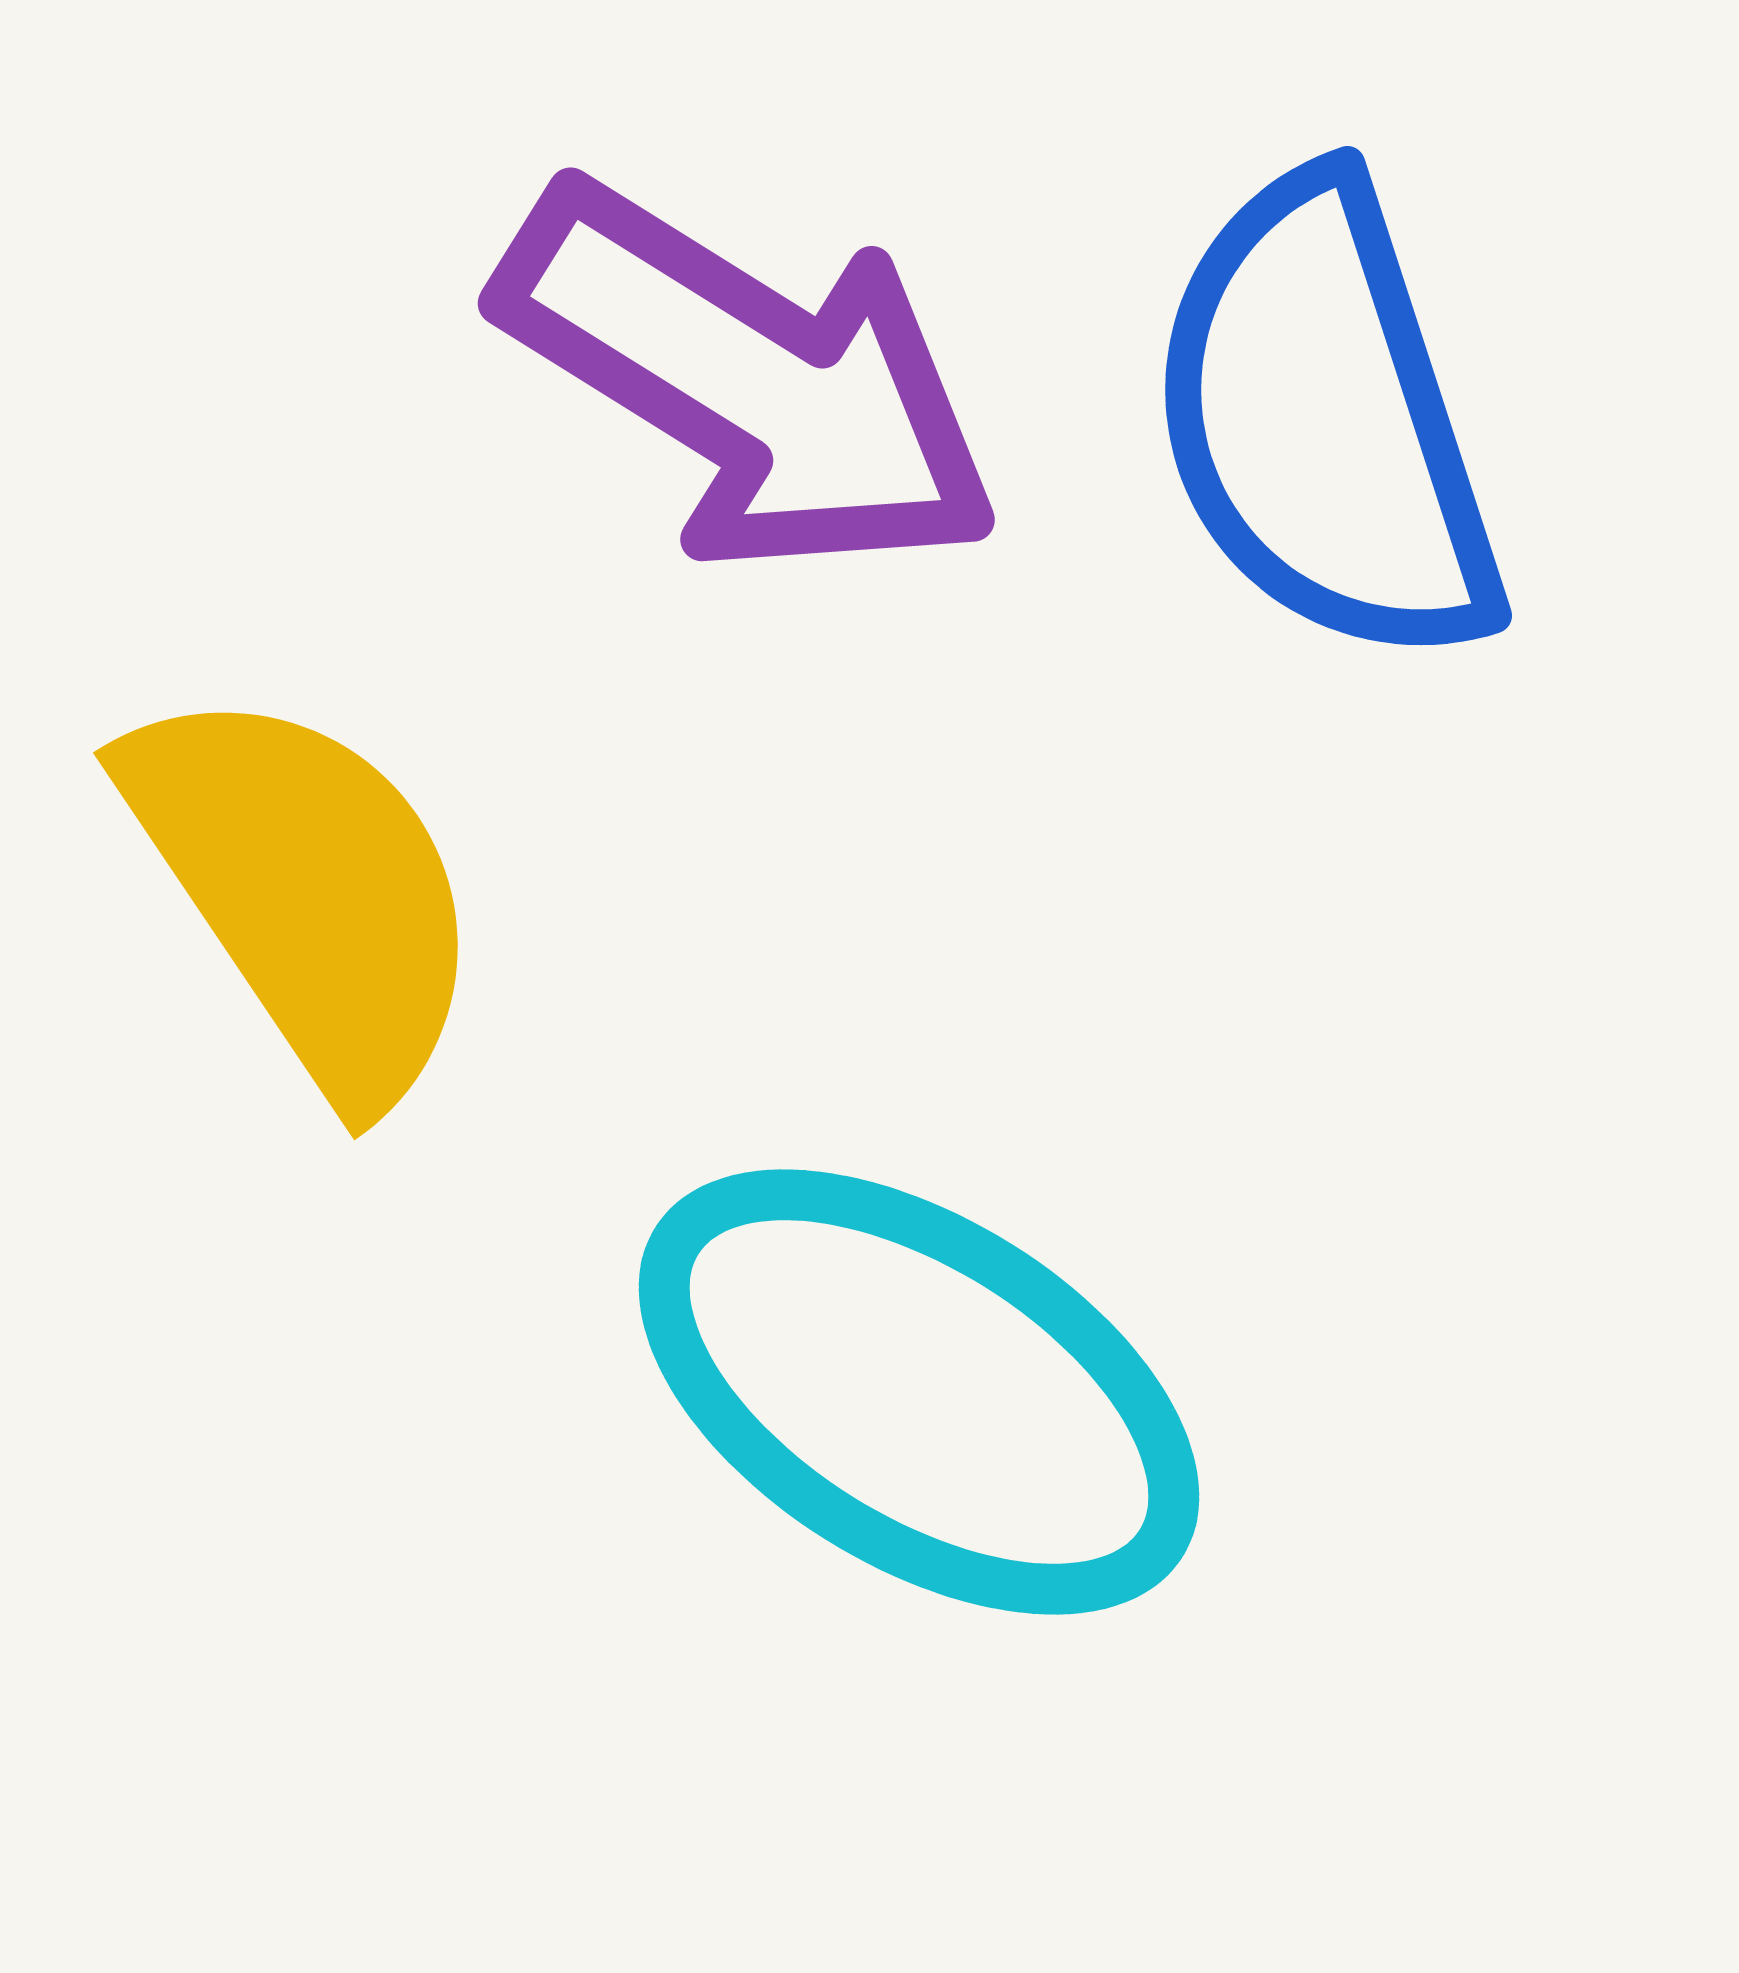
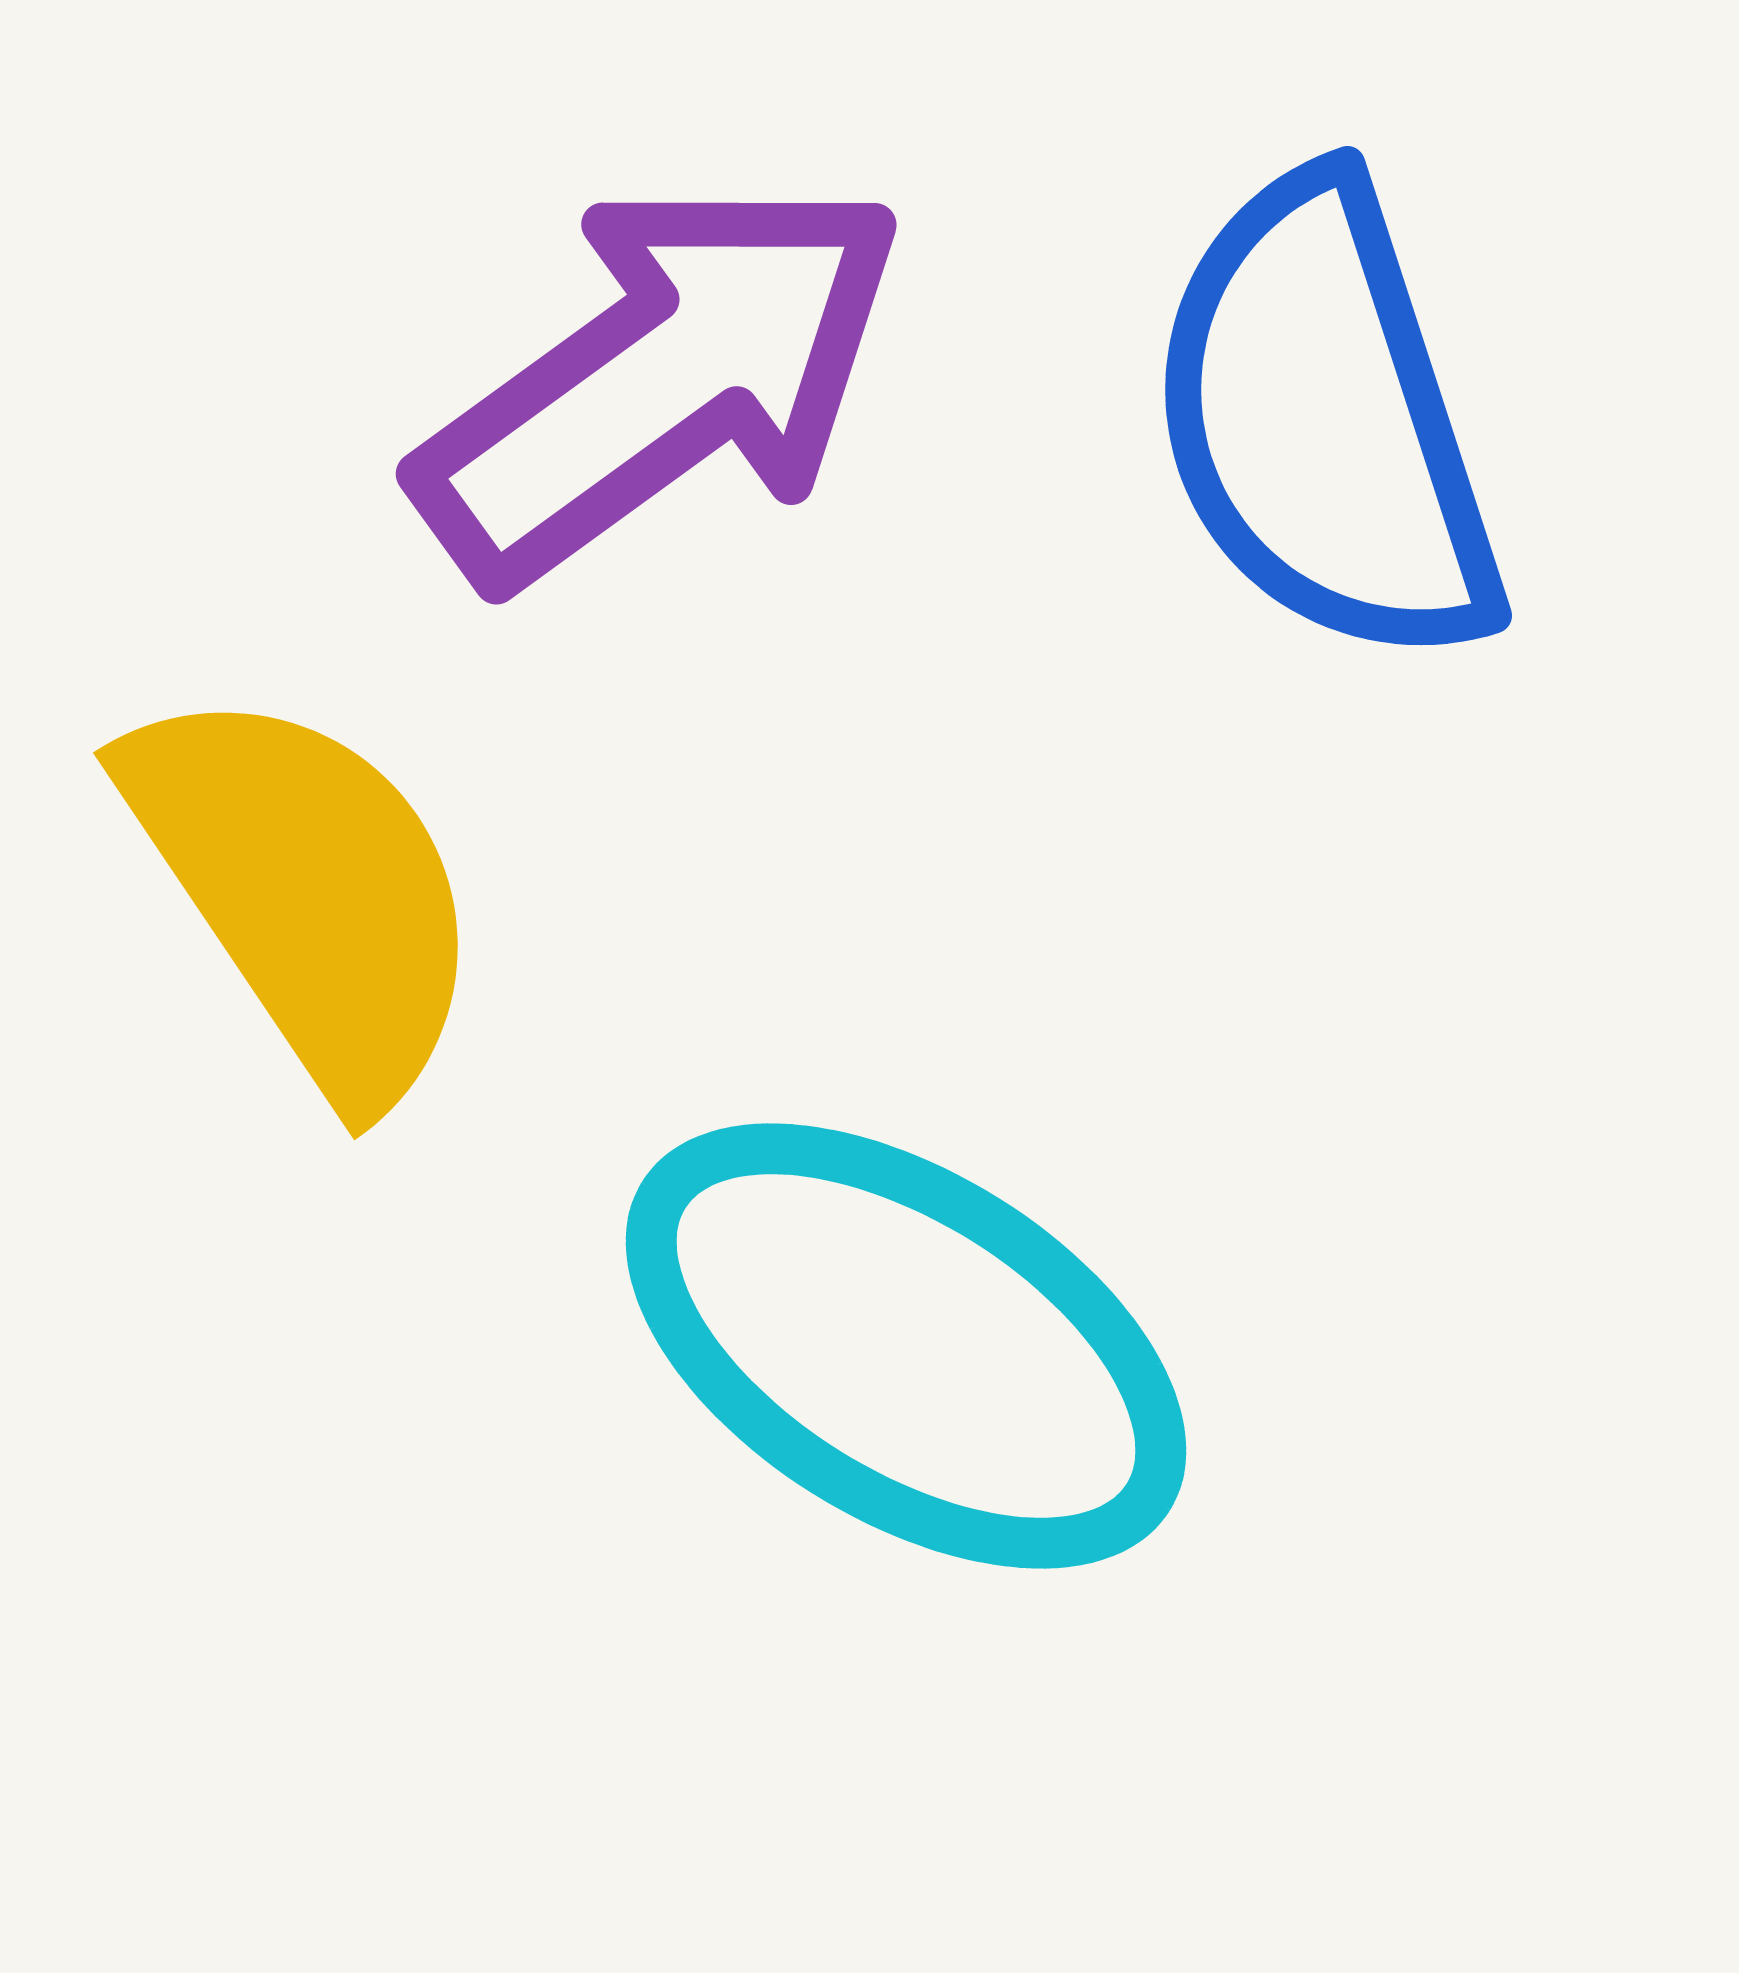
purple arrow: moved 88 px left; rotated 68 degrees counterclockwise
cyan ellipse: moved 13 px left, 46 px up
